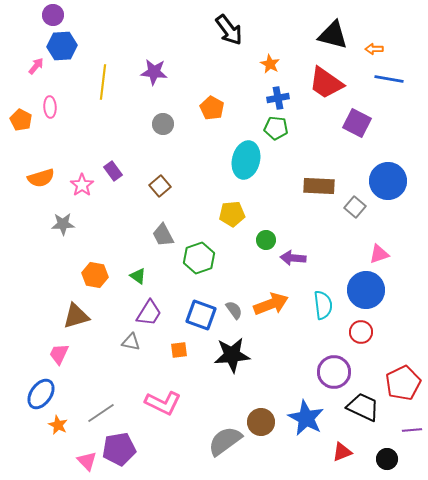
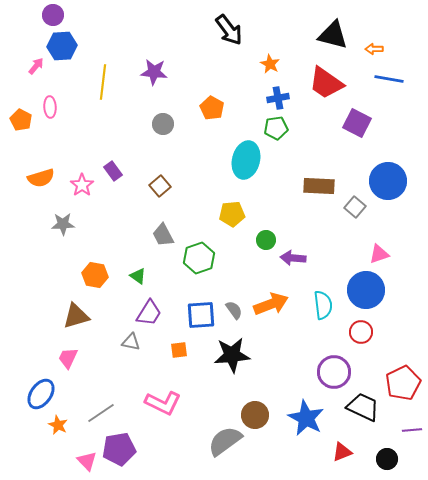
green pentagon at (276, 128): rotated 15 degrees counterclockwise
blue square at (201, 315): rotated 24 degrees counterclockwise
pink trapezoid at (59, 354): moved 9 px right, 4 px down
brown circle at (261, 422): moved 6 px left, 7 px up
